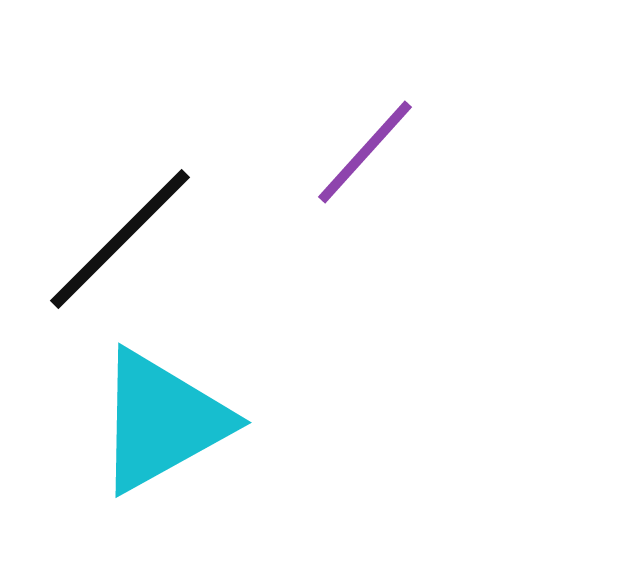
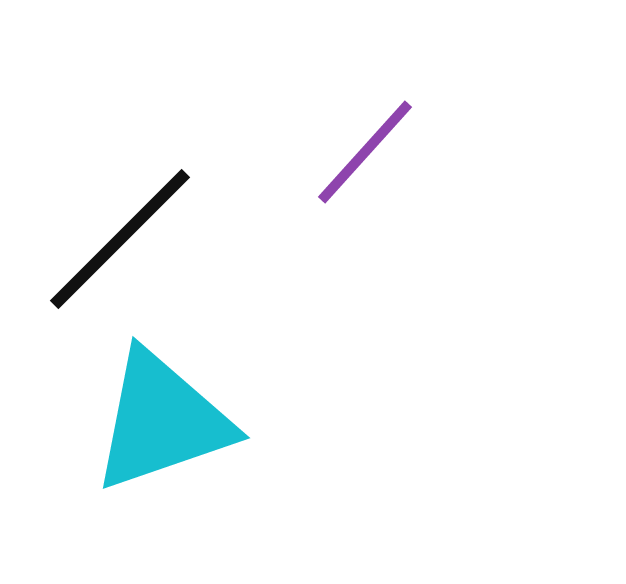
cyan triangle: rotated 10 degrees clockwise
